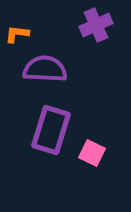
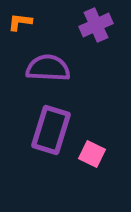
orange L-shape: moved 3 px right, 12 px up
purple semicircle: moved 3 px right, 1 px up
pink square: moved 1 px down
